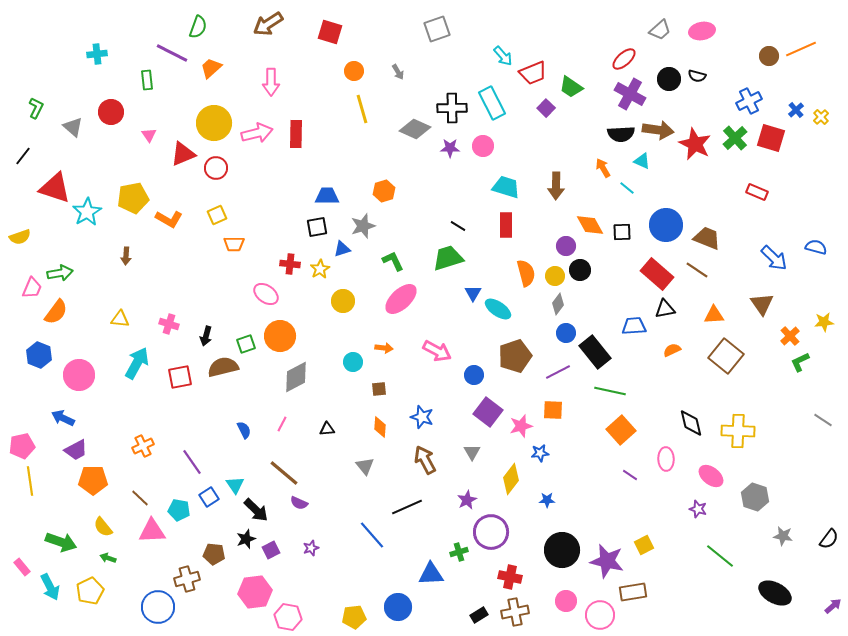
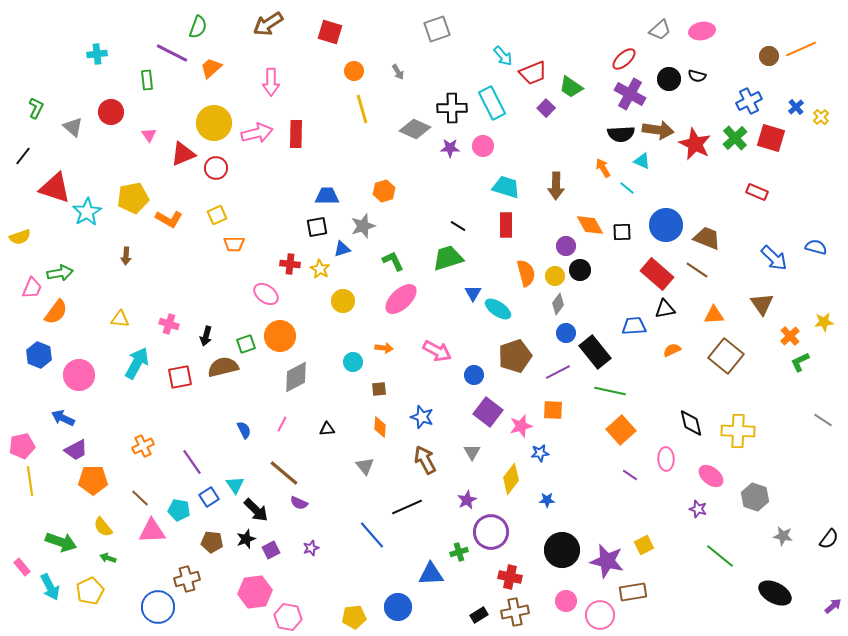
blue cross at (796, 110): moved 3 px up
yellow star at (320, 269): rotated 12 degrees counterclockwise
brown pentagon at (214, 554): moved 2 px left, 12 px up
